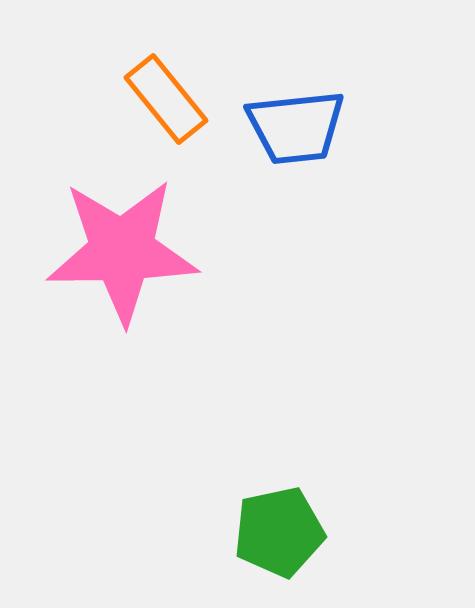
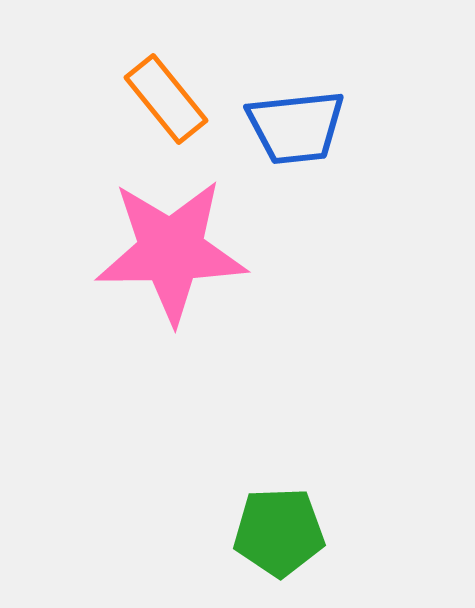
pink star: moved 49 px right
green pentagon: rotated 10 degrees clockwise
